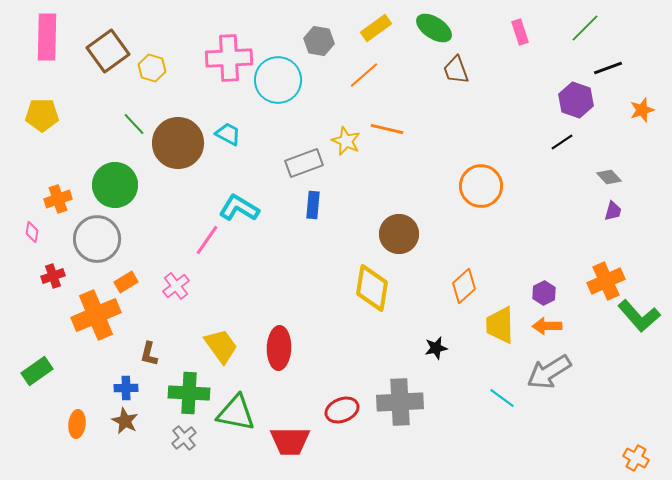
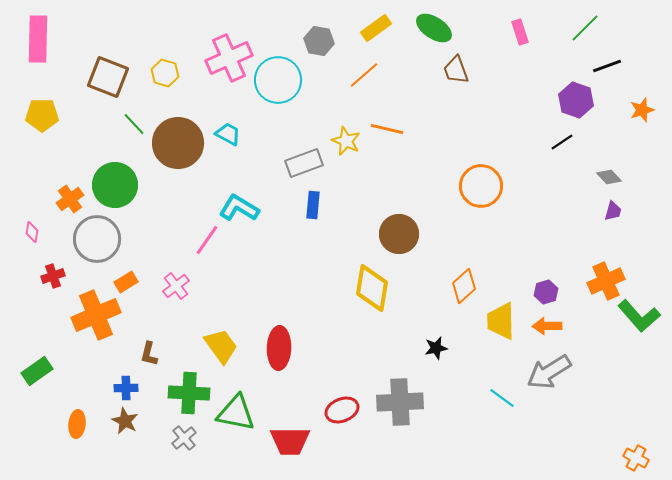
pink rectangle at (47, 37): moved 9 px left, 2 px down
brown square at (108, 51): moved 26 px down; rotated 33 degrees counterclockwise
pink cross at (229, 58): rotated 21 degrees counterclockwise
yellow hexagon at (152, 68): moved 13 px right, 5 px down
black line at (608, 68): moved 1 px left, 2 px up
orange cross at (58, 199): moved 12 px right; rotated 16 degrees counterclockwise
purple hexagon at (544, 293): moved 2 px right, 1 px up; rotated 10 degrees clockwise
yellow trapezoid at (500, 325): moved 1 px right, 4 px up
